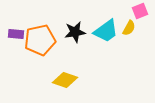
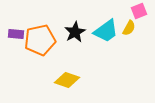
pink square: moved 1 px left
black star: rotated 20 degrees counterclockwise
yellow diamond: moved 2 px right
